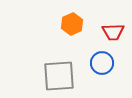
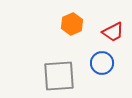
red trapezoid: rotated 25 degrees counterclockwise
